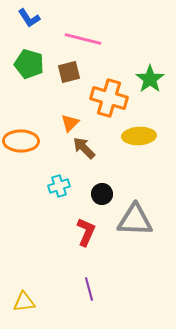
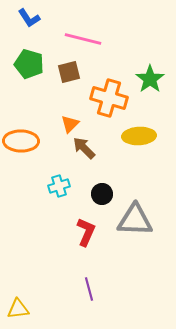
orange triangle: moved 1 px down
yellow triangle: moved 6 px left, 7 px down
